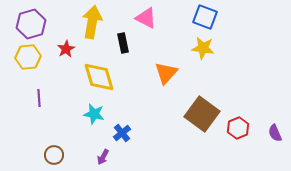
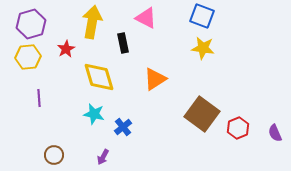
blue square: moved 3 px left, 1 px up
orange triangle: moved 11 px left, 6 px down; rotated 15 degrees clockwise
blue cross: moved 1 px right, 6 px up
